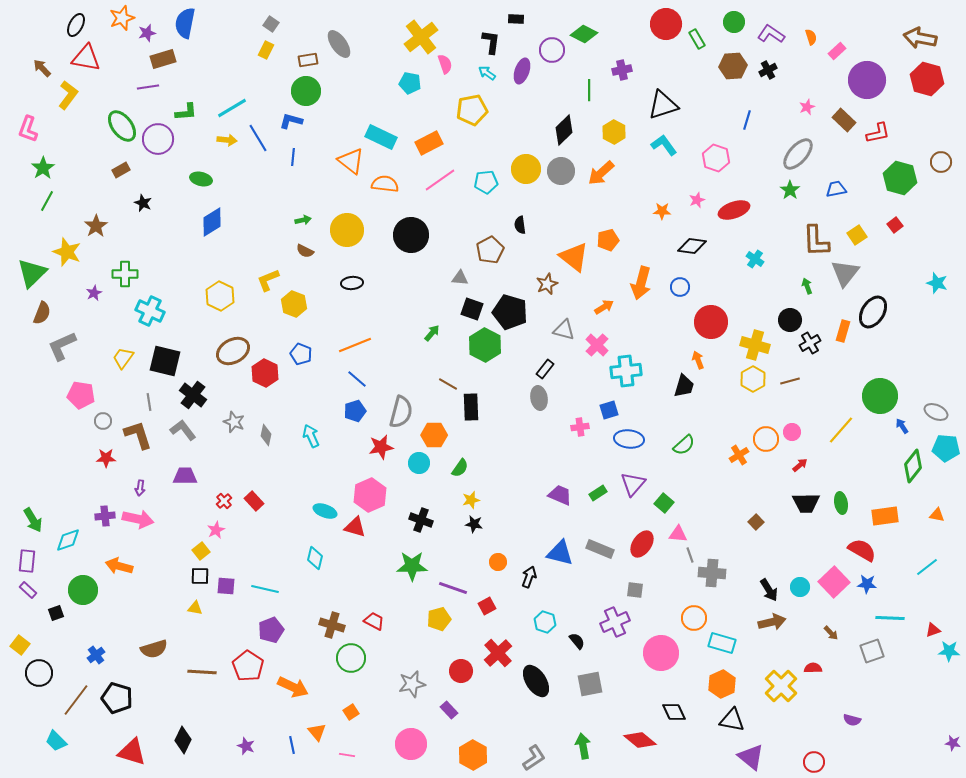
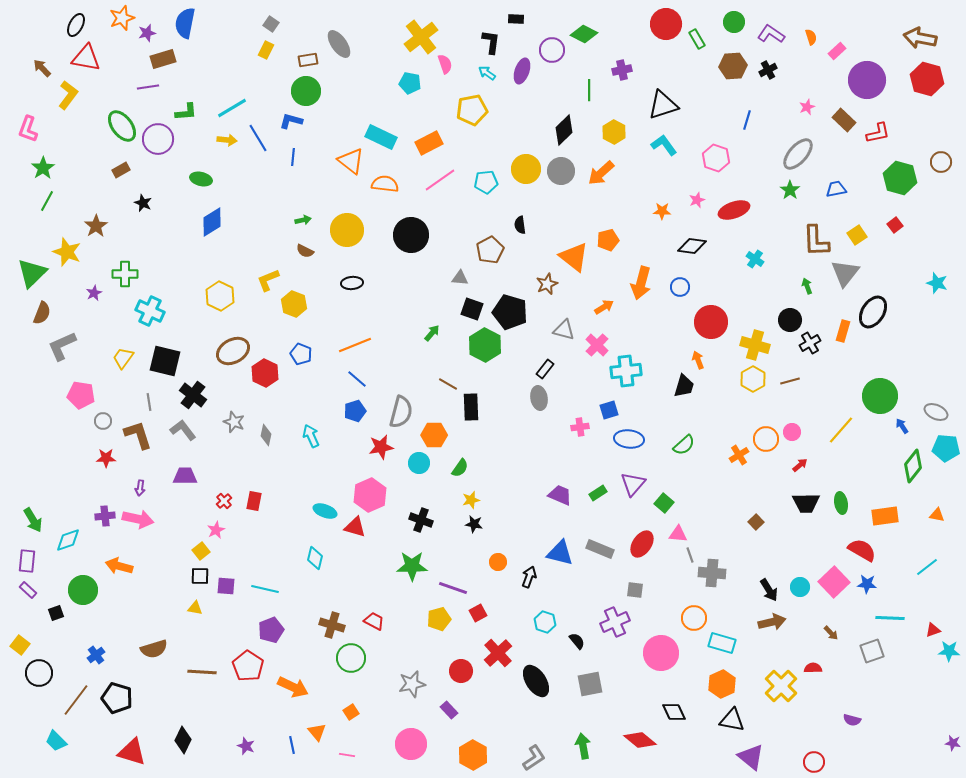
red rectangle at (254, 501): rotated 54 degrees clockwise
red square at (487, 606): moved 9 px left, 7 px down
